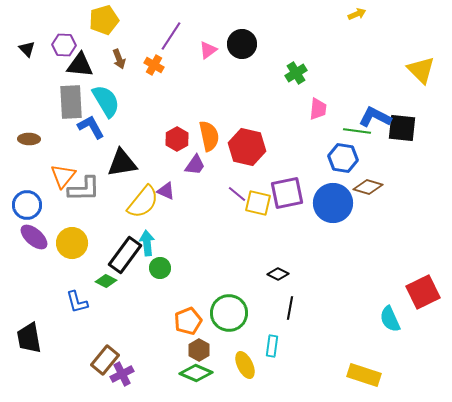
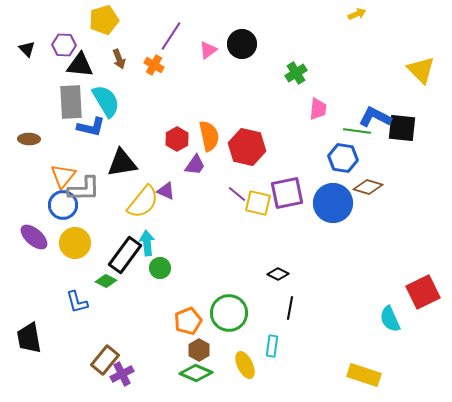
blue L-shape at (91, 127): rotated 132 degrees clockwise
blue circle at (27, 205): moved 36 px right
yellow circle at (72, 243): moved 3 px right
